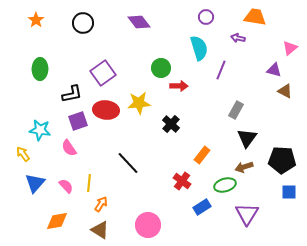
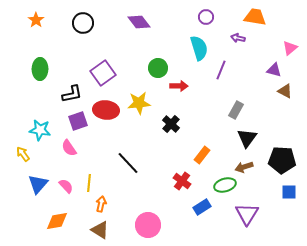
green circle at (161, 68): moved 3 px left
blue triangle at (35, 183): moved 3 px right, 1 px down
orange arrow at (101, 204): rotated 21 degrees counterclockwise
